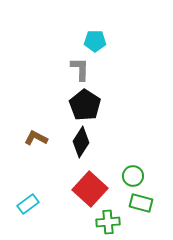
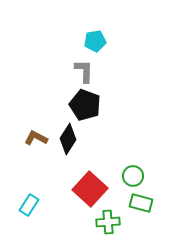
cyan pentagon: rotated 10 degrees counterclockwise
gray L-shape: moved 4 px right, 2 px down
black pentagon: rotated 12 degrees counterclockwise
black diamond: moved 13 px left, 3 px up
cyan rectangle: moved 1 px right, 1 px down; rotated 20 degrees counterclockwise
